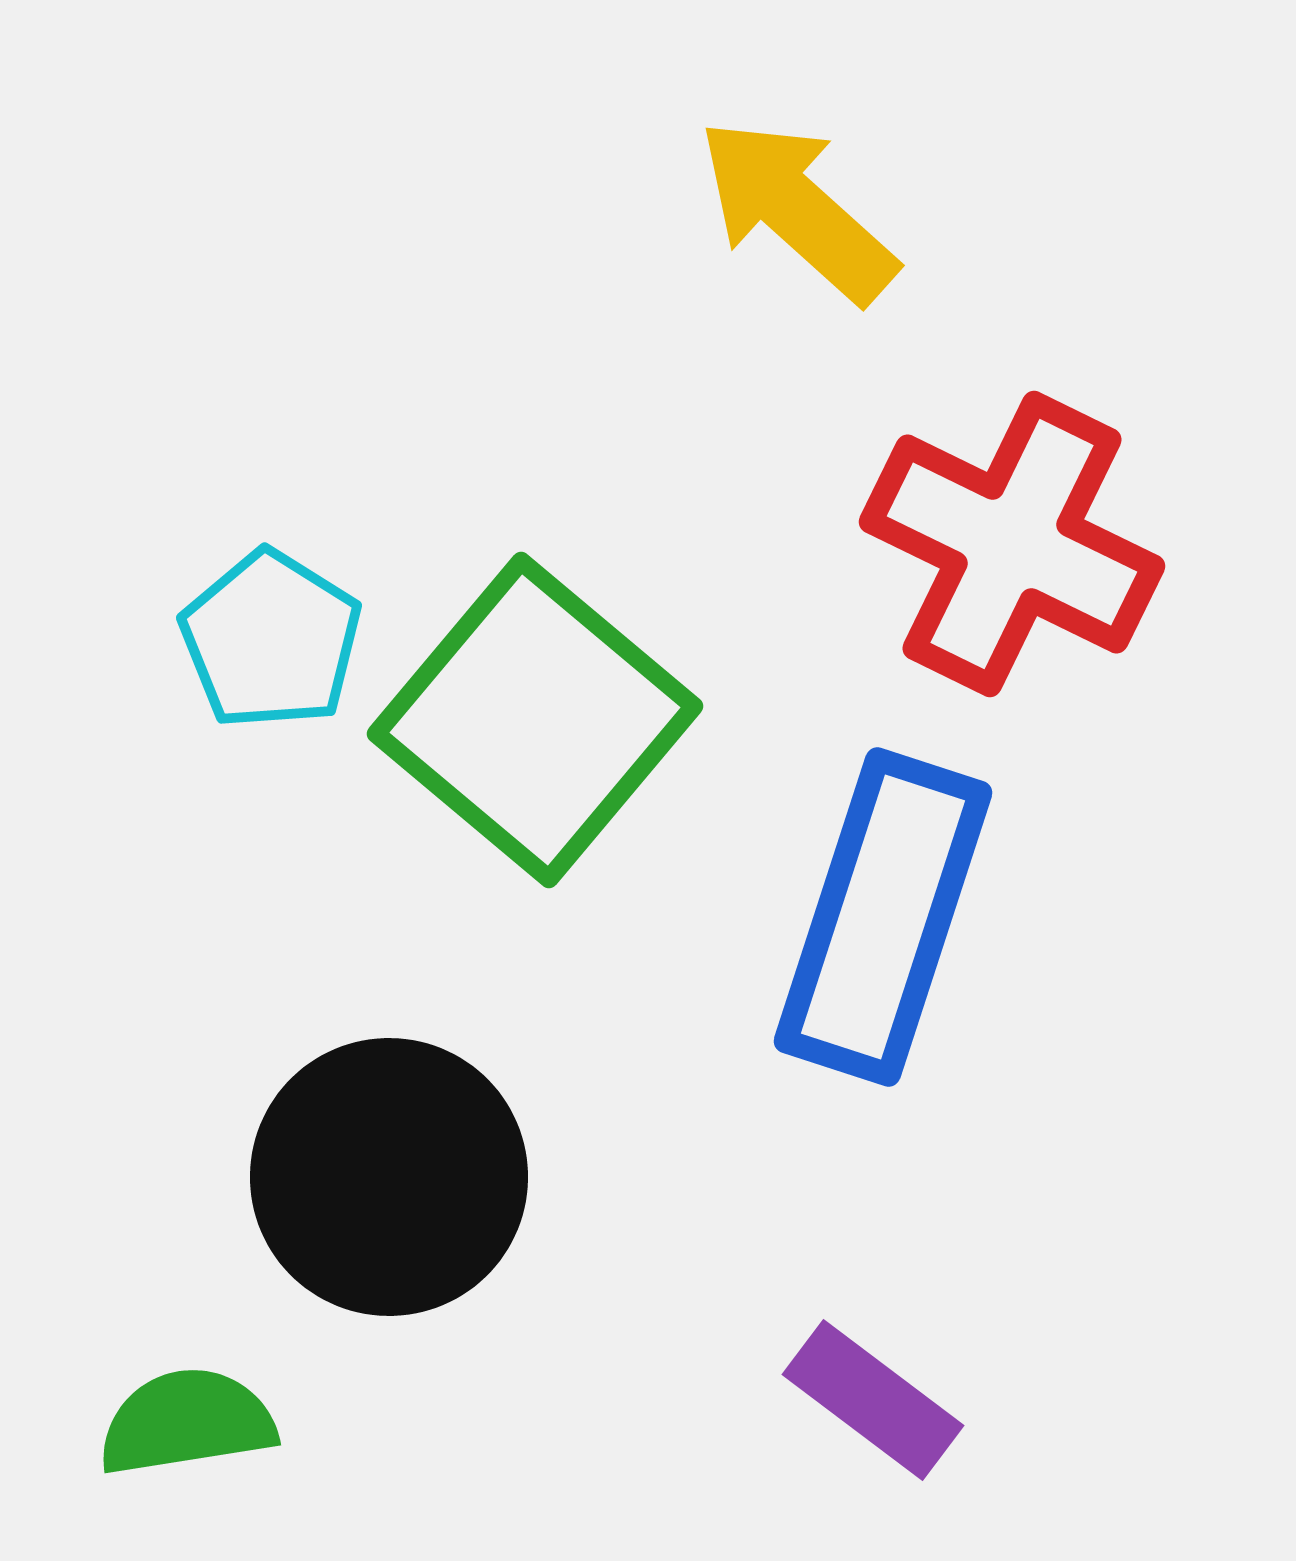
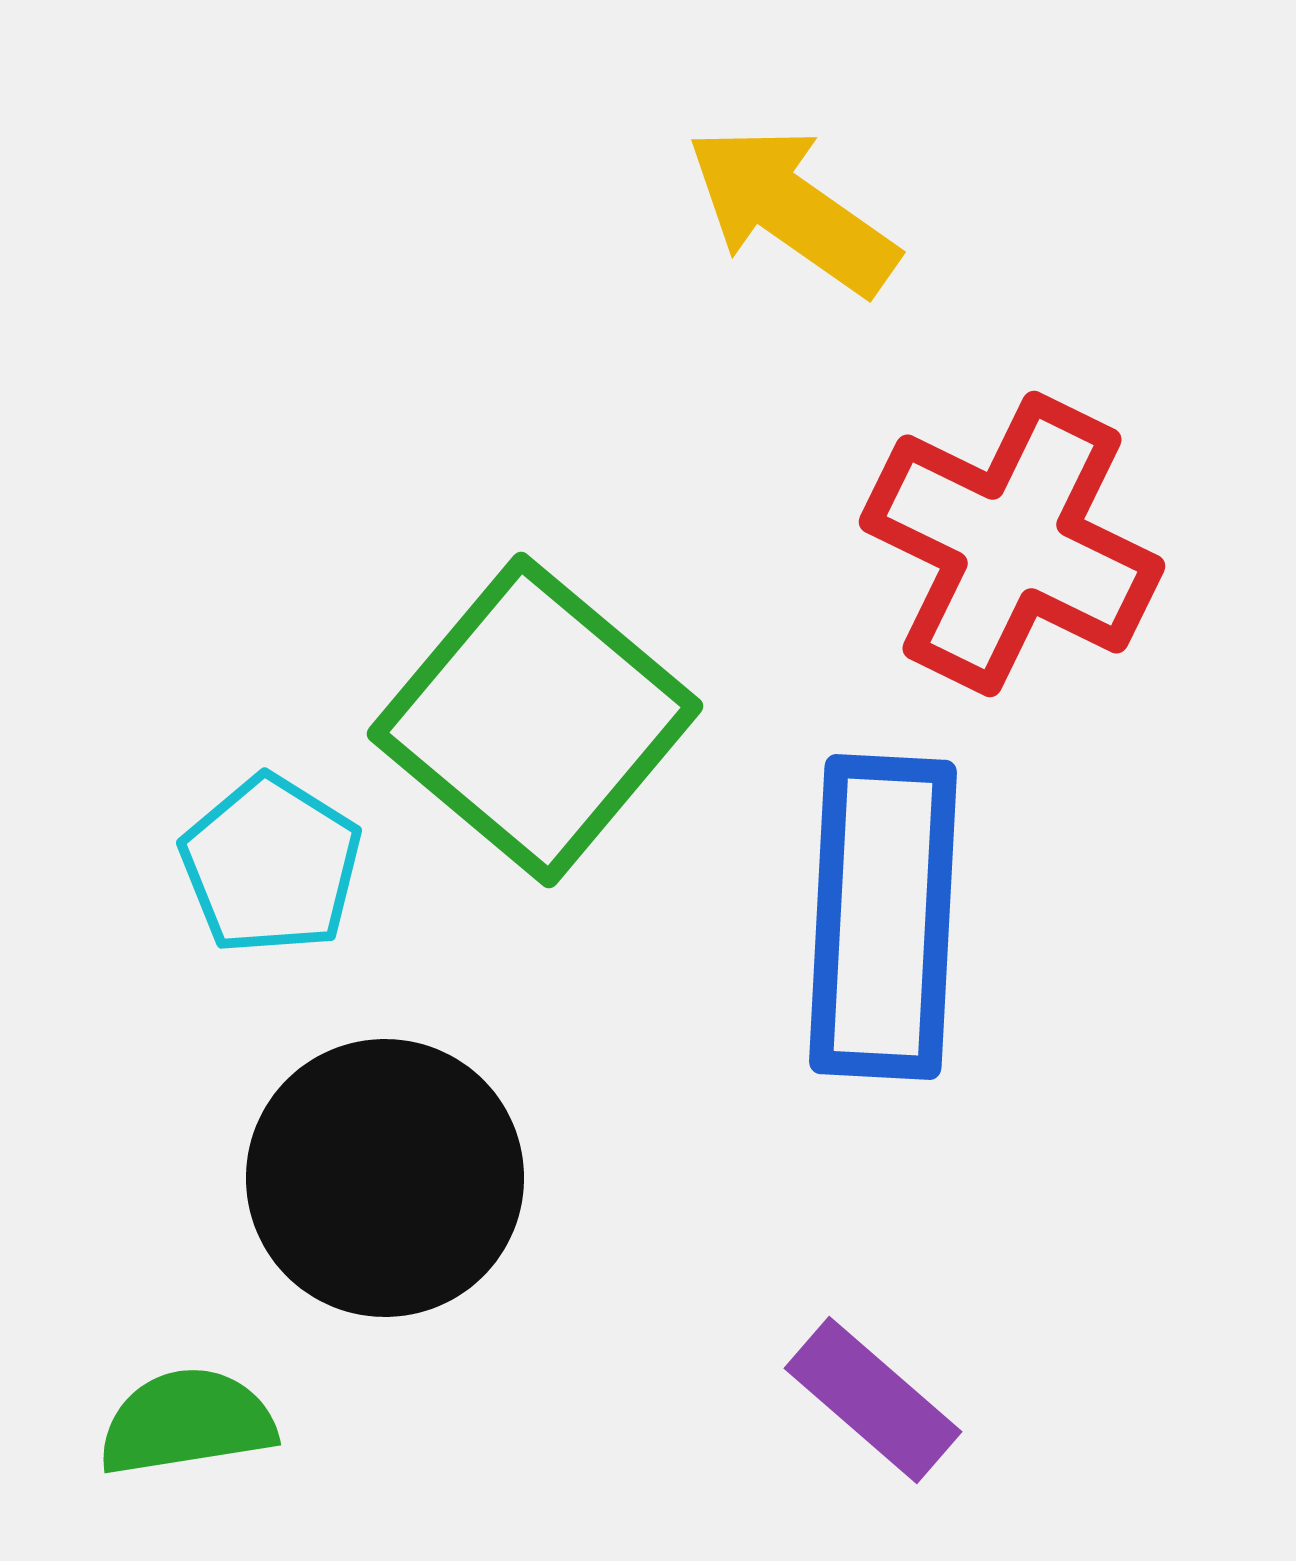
yellow arrow: moved 5 px left; rotated 7 degrees counterclockwise
cyan pentagon: moved 225 px down
blue rectangle: rotated 15 degrees counterclockwise
black circle: moved 4 px left, 1 px down
purple rectangle: rotated 4 degrees clockwise
